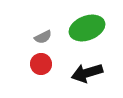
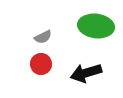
green ellipse: moved 9 px right, 2 px up; rotated 28 degrees clockwise
black arrow: moved 1 px left
